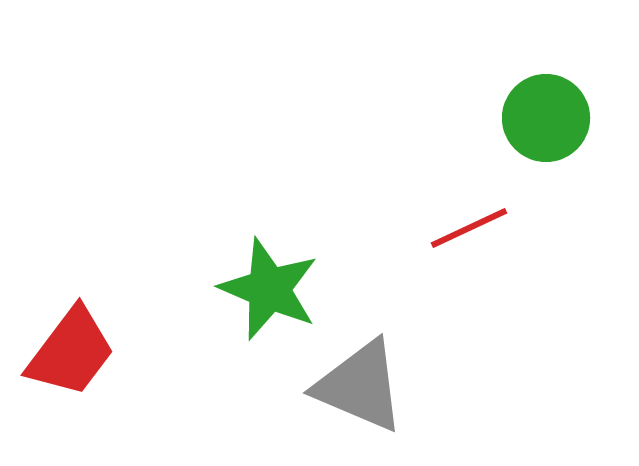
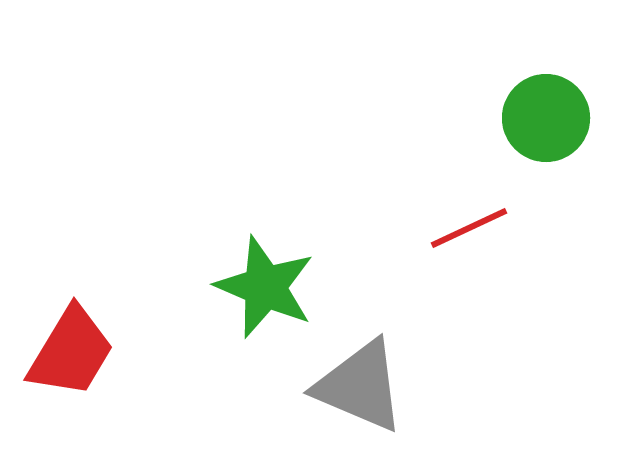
green star: moved 4 px left, 2 px up
red trapezoid: rotated 6 degrees counterclockwise
